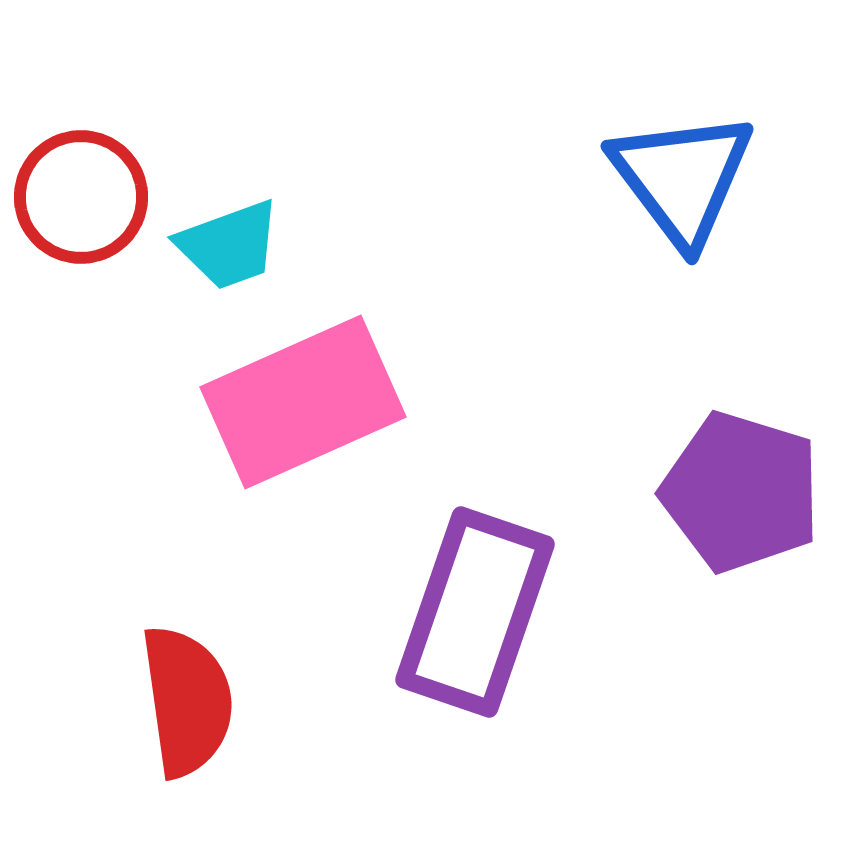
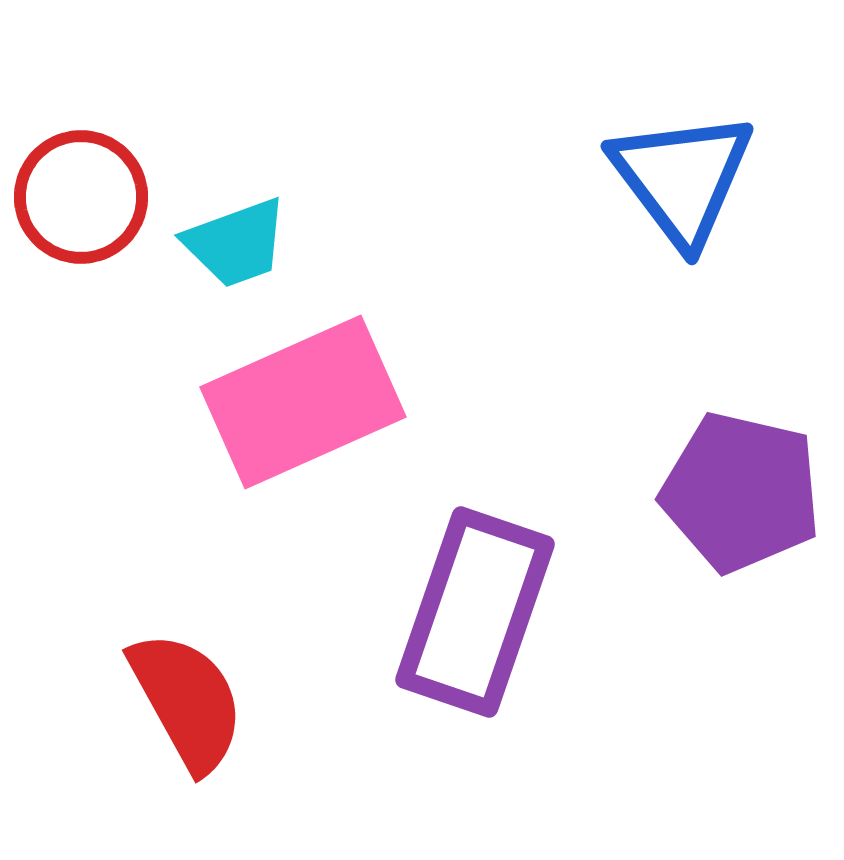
cyan trapezoid: moved 7 px right, 2 px up
purple pentagon: rotated 4 degrees counterclockwise
red semicircle: rotated 21 degrees counterclockwise
